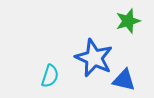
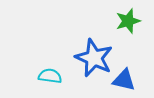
cyan semicircle: rotated 100 degrees counterclockwise
